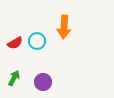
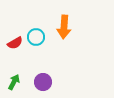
cyan circle: moved 1 px left, 4 px up
green arrow: moved 4 px down
